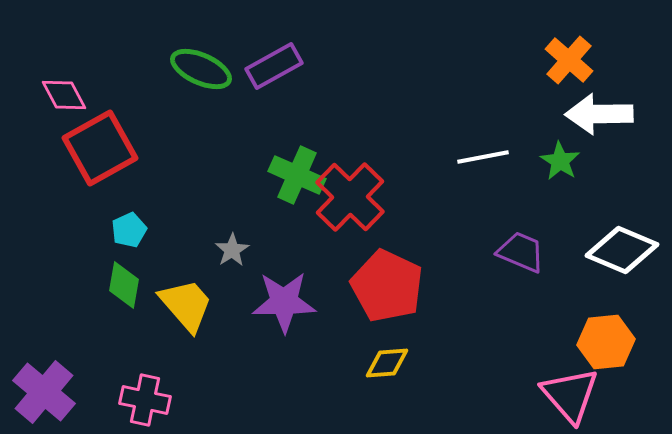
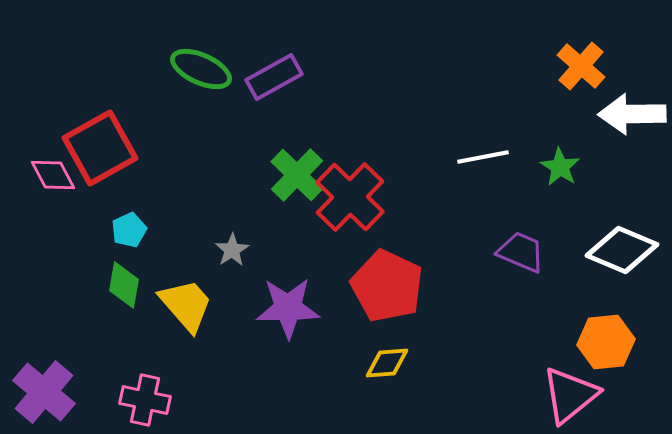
orange cross: moved 12 px right, 6 px down
purple rectangle: moved 11 px down
pink diamond: moved 11 px left, 80 px down
white arrow: moved 33 px right
green star: moved 6 px down
green cross: rotated 20 degrees clockwise
purple star: moved 4 px right, 6 px down
pink triangle: rotated 32 degrees clockwise
